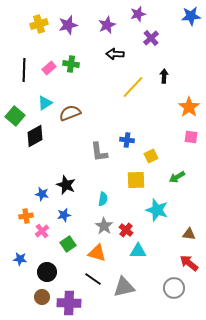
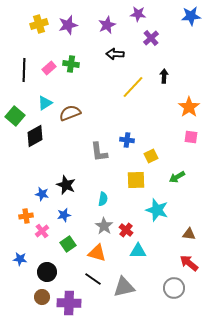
purple star at (138, 14): rotated 21 degrees clockwise
